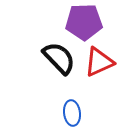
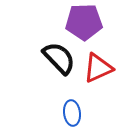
red triangle: moved 1 px left, 6 px down
